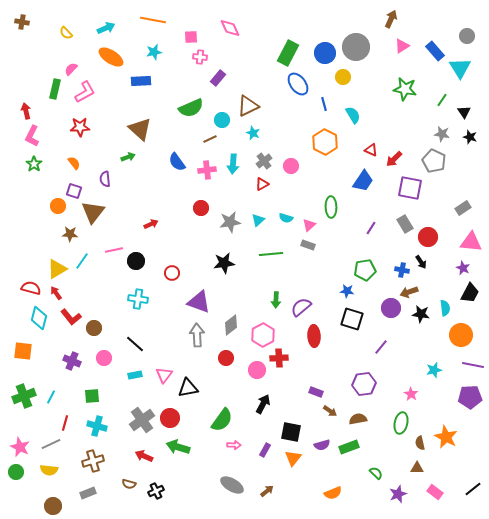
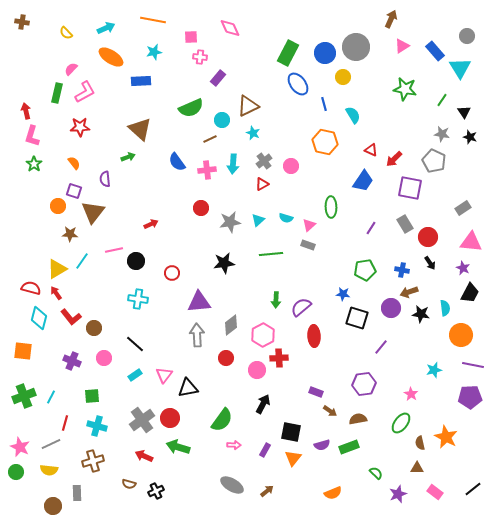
green rectangle at (55, 89): moved 2 px right, 4 px down
pink L-shape at (32, 136): rotated 10 degrees counterclockwise
orange hexagon at (325, 142): rotated 15 degrees counterclockwise
black arrow at (421, 262): moved 9 px right, 1 px down
blue star at (347, 291): moved 4 px left, 3 px down
purple triangle at (199, 302): rotated 25 degrees counterclockwise
black square at (352, 319): moved 5 px right, 1 px up
cyan rectangle at (135, 375): rotated 24 degrees counterclockwise
green ellipse at (401, 423): rotated 25 degrees clockwise
gray rectangle at (88, 493): moved 11 px left; rotated 70 degrees counterclockwise
